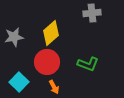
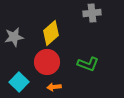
orange arrow: rotated 112 degrees clockwise
